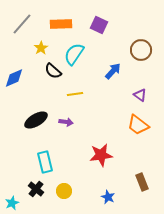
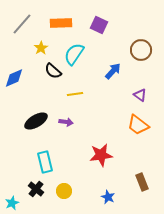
orange rectangle: moved 1 px up
black ellipse: moved 1 px down
